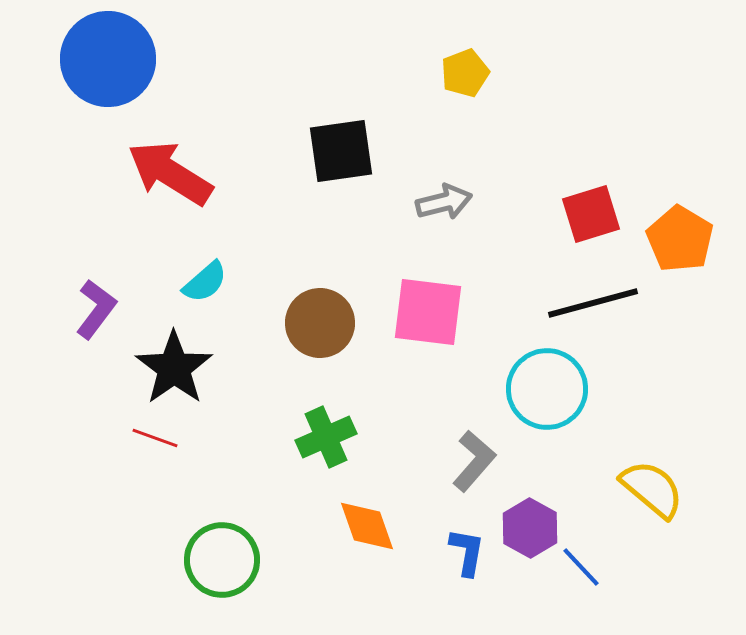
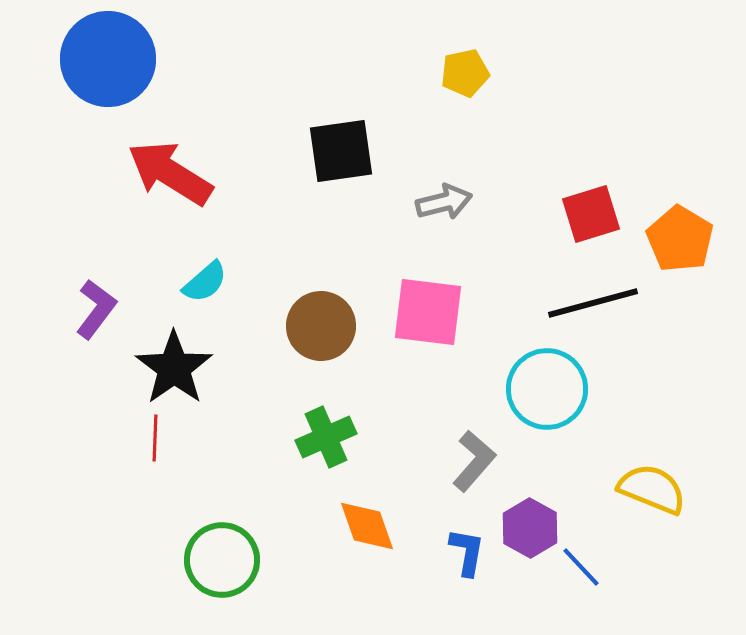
yellow pentagon: rotated 9 degrees clockwise
brown circle: moved 1 px right, 3 px down
red line: rotated 72 degrees clockwise
yellow semicircle: rotated 18 degrees counterclockwise
